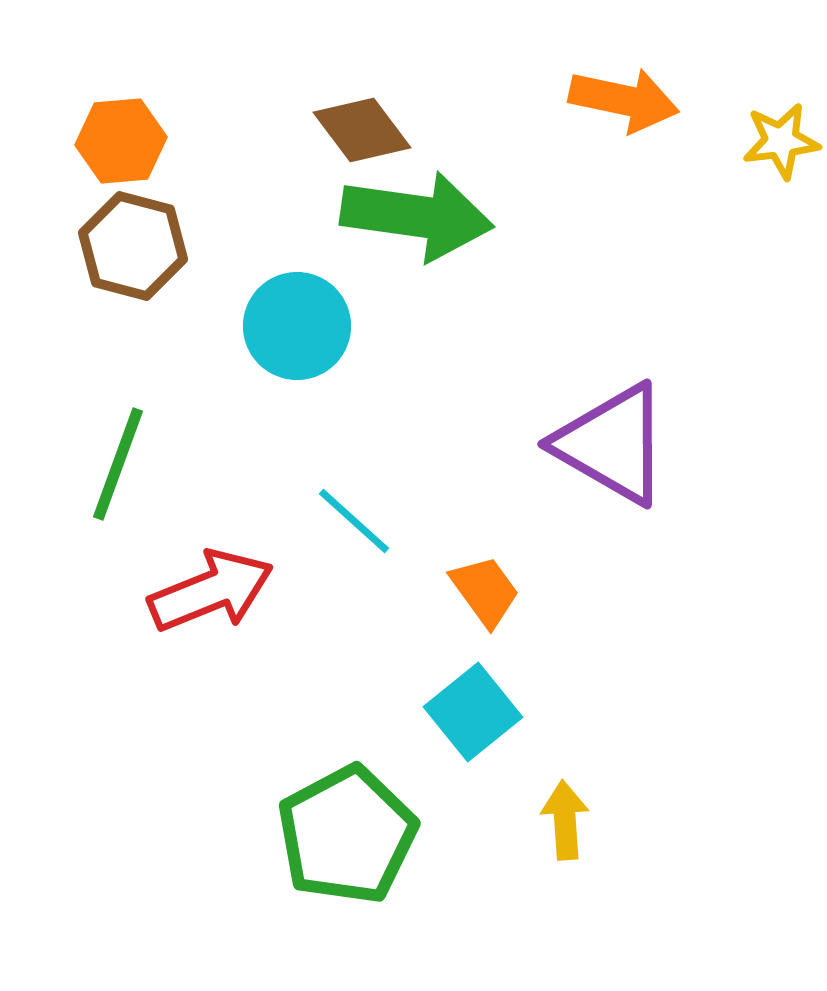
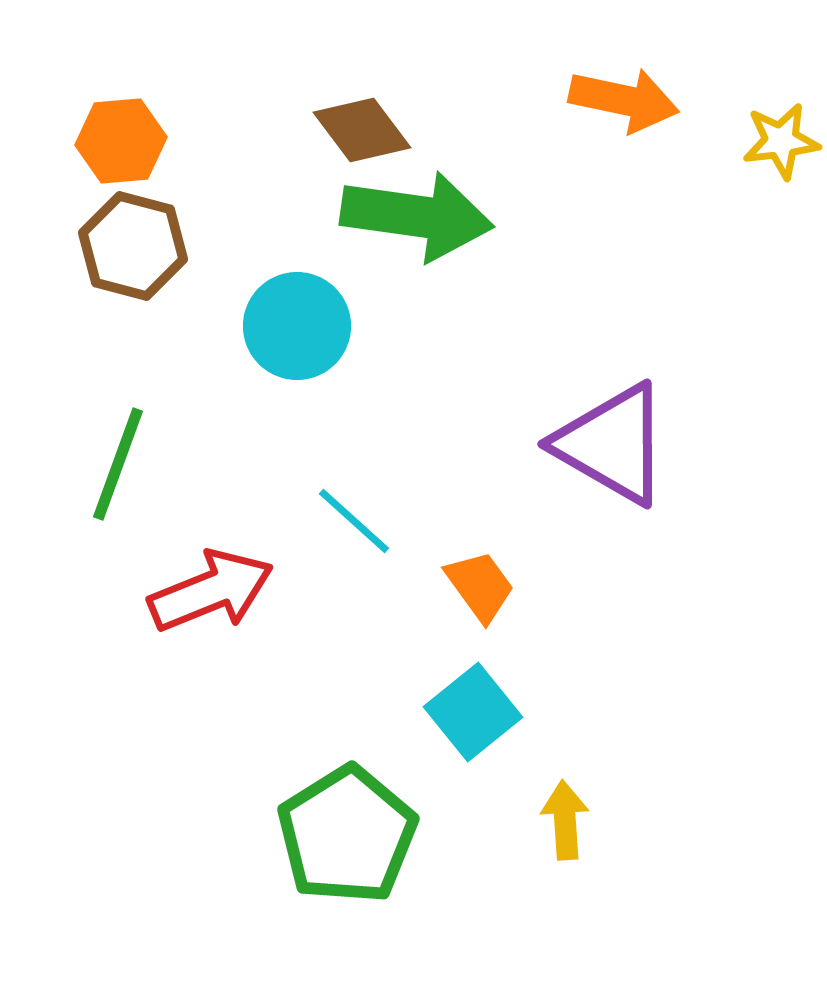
orange trapezoid: moved 5 px left, 5 px up
green pentagon: rotated 4 degrees counterclockwise
